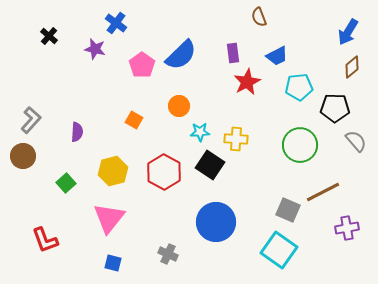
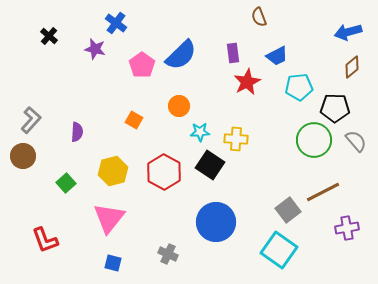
blue arrow: rotated 44 degrees clockwise
green circle: moved 14 px right, 5 px up
gray square: rotated 30 degrees clockwise
